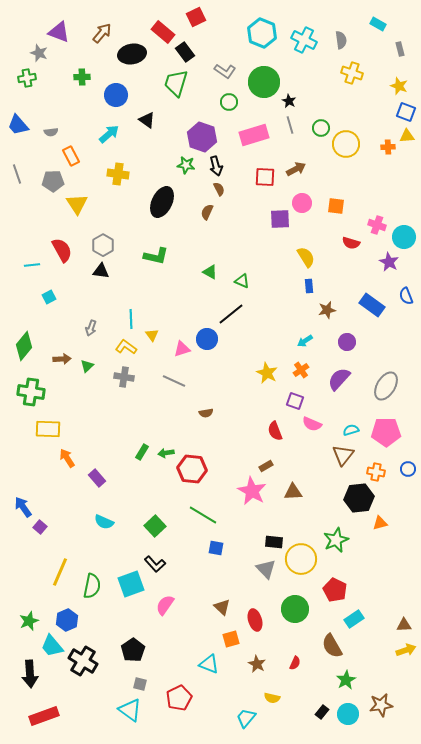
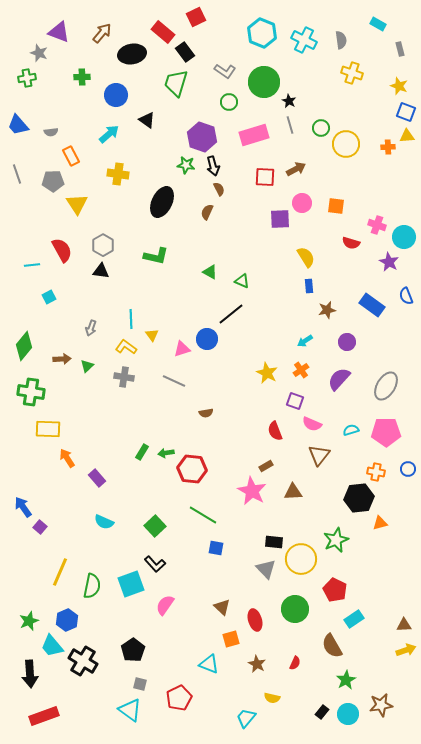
black arrow at (216, 166): moved 3 px left
brown triangle at (343, 455): moved 24 px left
